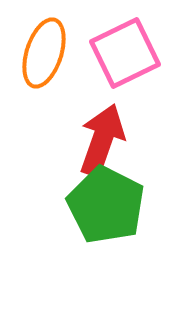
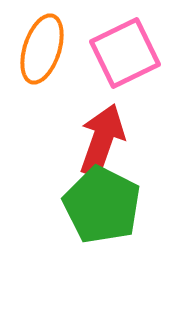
orange ellipse: moved 2 px left, 4 px up
green pentagon: moved 4 px left
